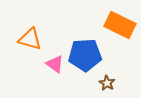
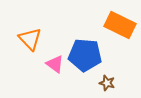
orange triangle: rotated 30 degrees clockwise
blue pentagon: rotated 8 degrees clockwise
brown star: rotated 14 degrees counterclockwise
